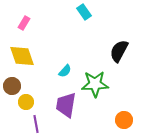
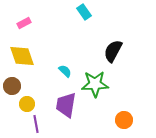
pink rectangle: rotated 32 degrees clockwise
black semicircle: moved 6 px left
cyan semicircle: rotated 88 degrees counterclockwise
yellow circle: moved 1 px right, 2 px down
